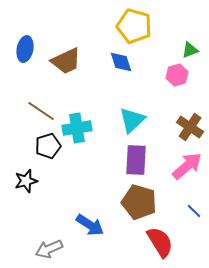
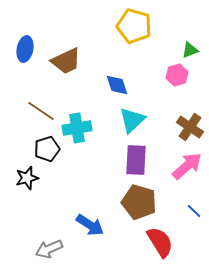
blue diamond: moved 4 px left, 23 px down
black pentagon: moved 1 px left, 3 px down
black star: moved 1 px right, 3 px up
